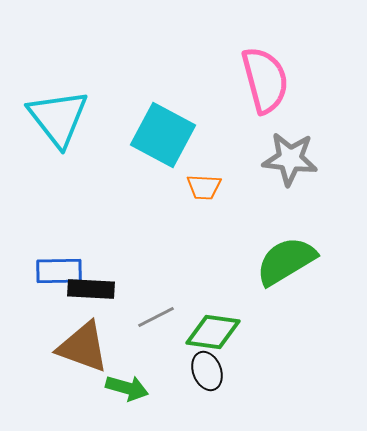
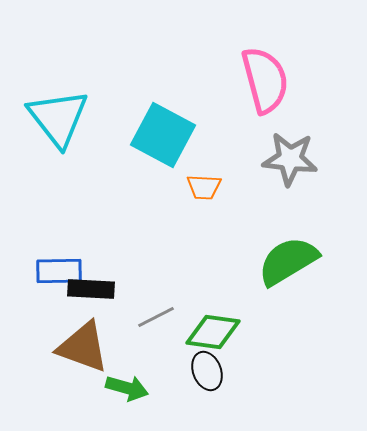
green semicircle: moved 2 px right
